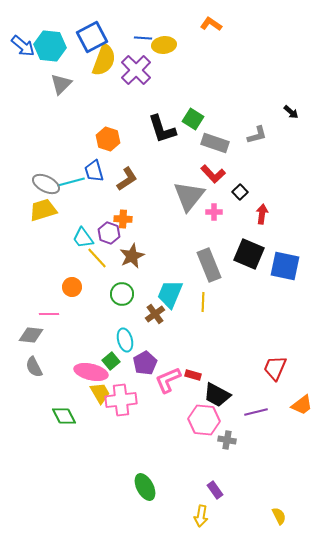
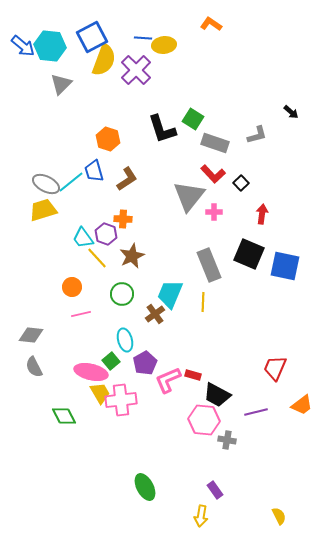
cyan line at (71, 182): rotated 24 degrees counterclockwise
black square at (240, 192): moved 1 px right, 9 px up
purple hexagon at (109, 233): moved 3 px left, 1 px down
pink line at (49, 314): moved 32 px right; rotated 12 degrees counterclockwise
